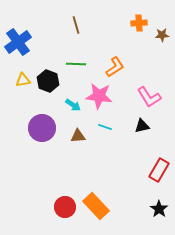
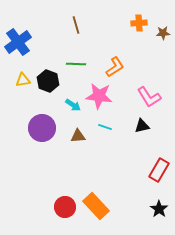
brown star: moved 1 px right, 2 px up
